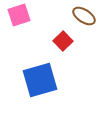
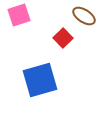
red square: moved 3 px up
